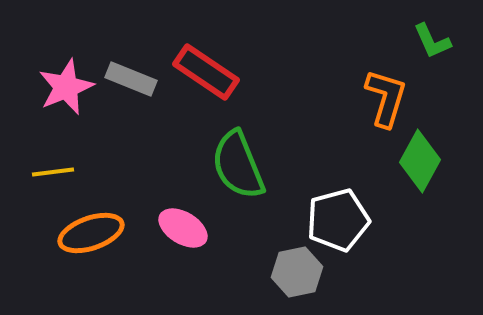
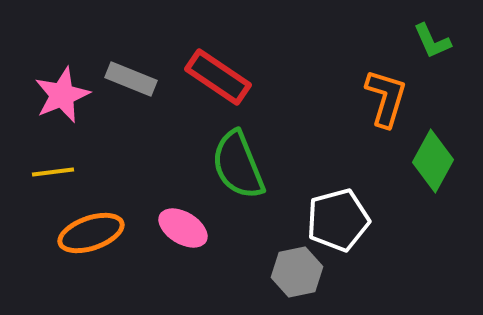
red rectangle: moved 12 px right, 5 px down
pink star: moved 4 px left, 8 px down
green diamond: moved 13 px right
